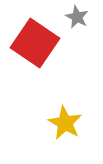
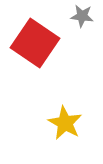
gray star: moved 5 px right, 1 px up; rotated 20 degrees counterclockwise
